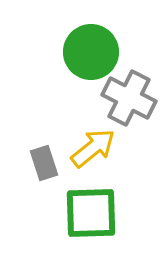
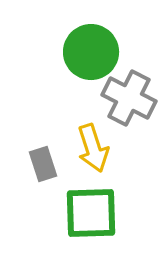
yellow arrow: rotated 111 degrees clockwise
gray rectangle: moved 1 px left, 1 px down
